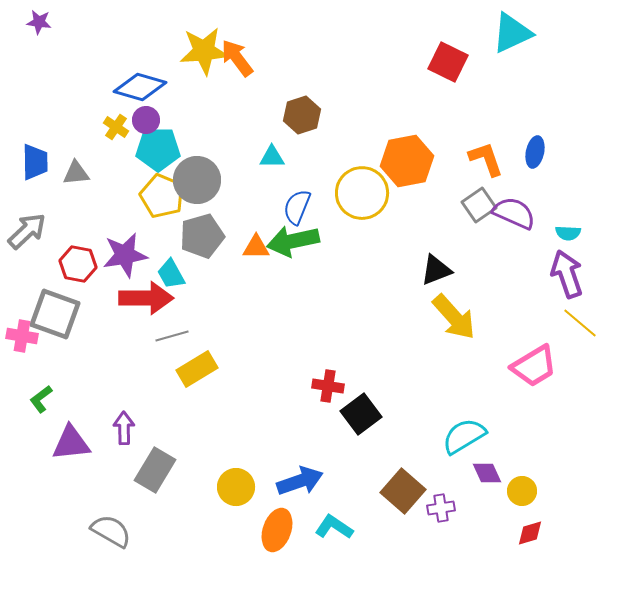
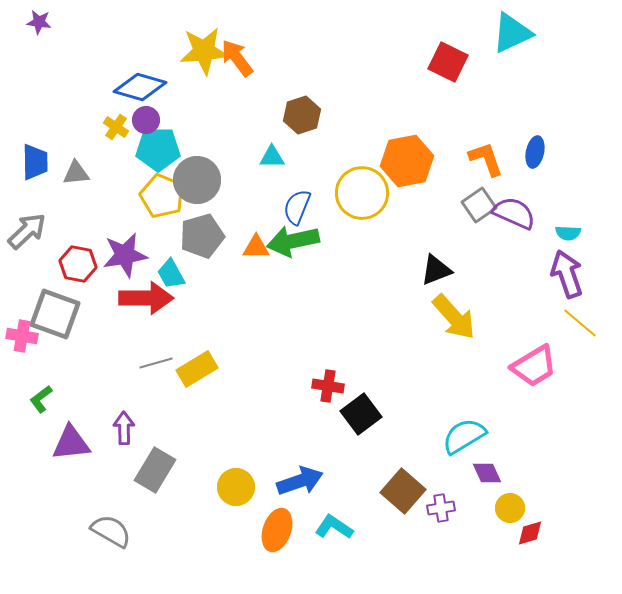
gray line at (172, 336): moved 16 px left, 27 px down
yellow circle at (522, 491): moved 12 px left, 17 px down
